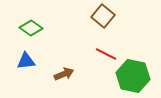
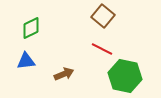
green diamond: rotated 60 degrees counterclockwise
red line: moved 4 px left, 5 px up
green hexagon: moved 8 px left
